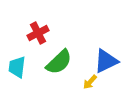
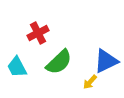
cyan trapezoid: rotated 35 degrees counterclockwise
